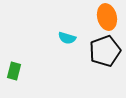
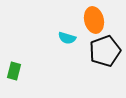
orange ellipse: moved 13 px left, 3 px down
